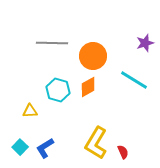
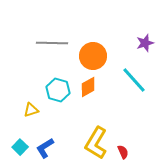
cyan line: rotated 16 degrees clockwise
yellow triangle: moved 1 px right, 1 px up; rotated 14 degrees counterclockwise
